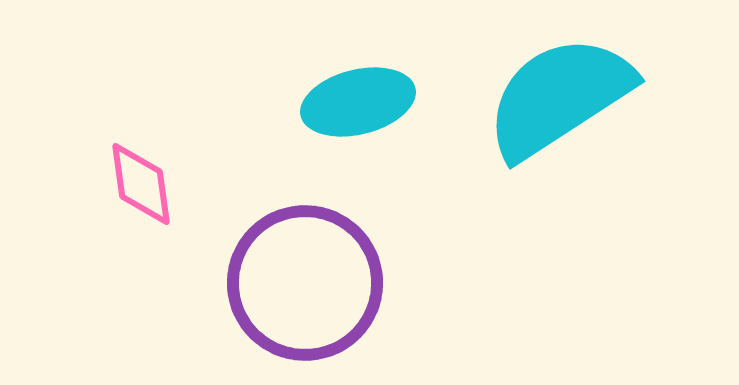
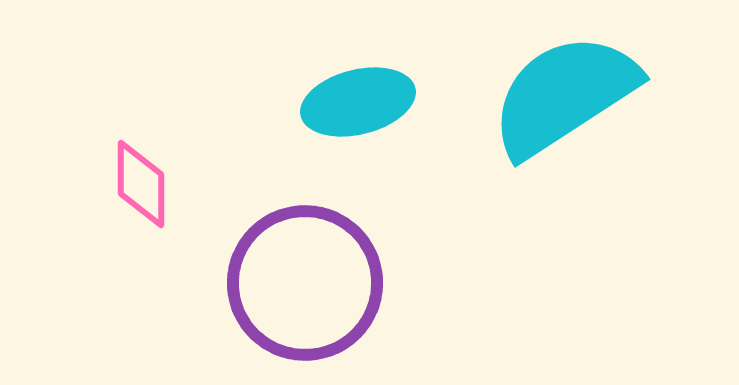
cyan semicircle: moved 5 px right, 2 px up
pink diamond: rotated 8 degrees clockwise
